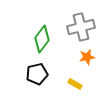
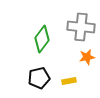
gray cross: rotated 20 degrees clockwise
black pentagon: moved 2 px right, 4 px down
yellow rectangle: moved 6 px left, 3 px up; rotated 40 degrees counterclockwise
